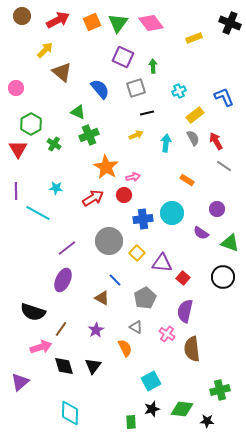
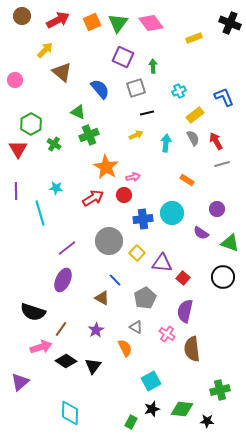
pink circle at (16, 88): moved 1 px left, 8 px up
gray line at (224, 166): moved 2 px left, 2 px up; rotated 49 degrees counterclockwise
cyan line at (38, 213): moved 2 px right; rotated 45 degrees clockwise
black diamond at (64, 366): moved 2 px right, 5 px up; rotated 40 degrees counterclockwise
green rectangle at (131, 422): rotated 32 degrees clockwise
